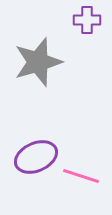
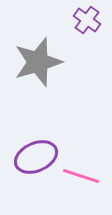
purple cross: rotated 36 degrees clockwise
